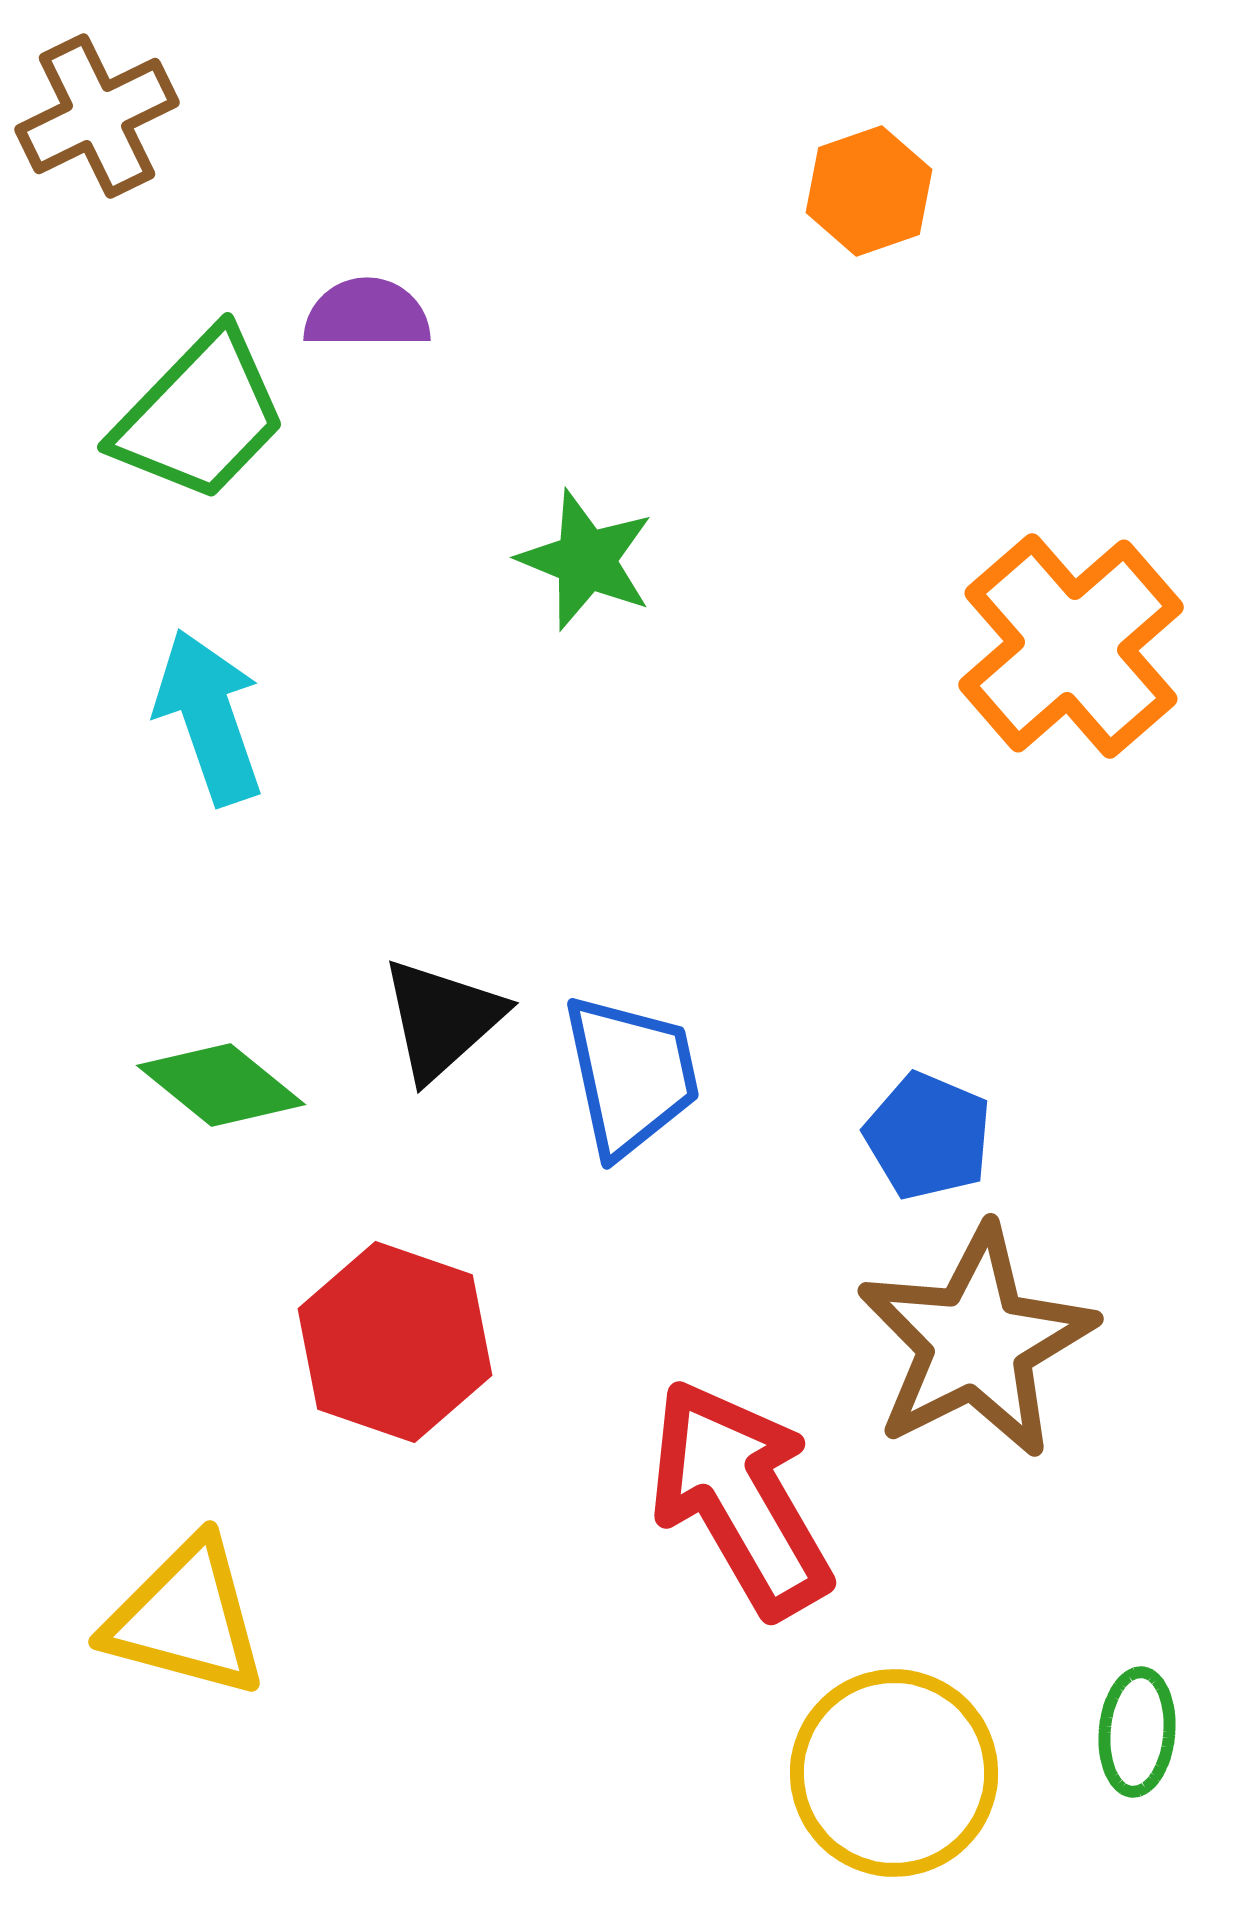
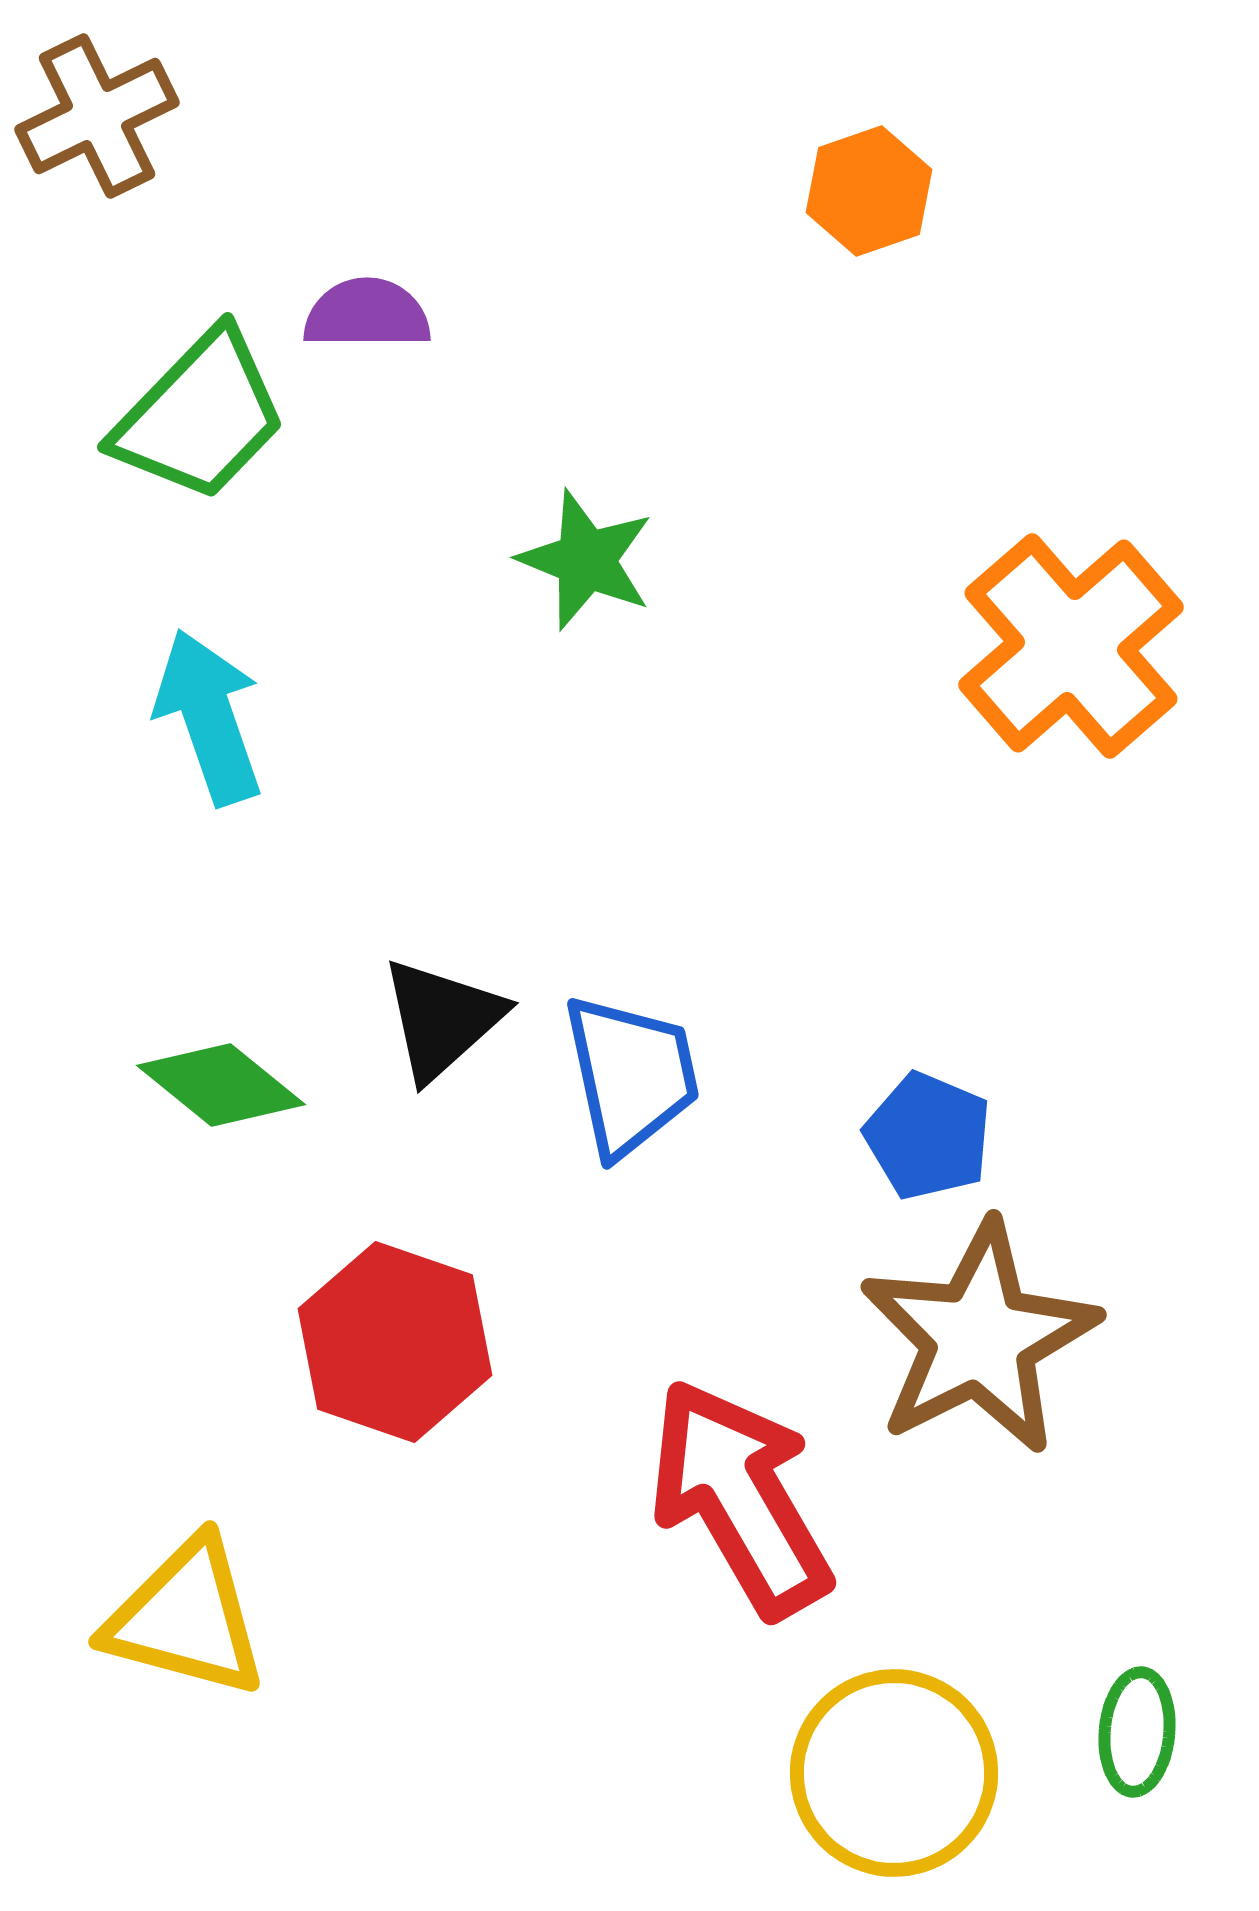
brown star: moved 3 px right, 4 px up
